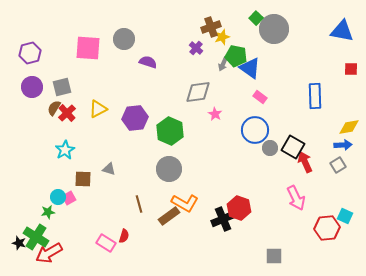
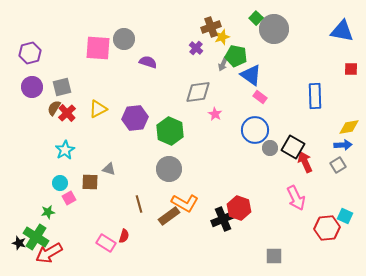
pink square at (88, 48): moved 10 px right
blue triangle at (250, 68): moved 1 px right, 7 px down
brown square at (83, 179): moved 7 px right, 3 px down
cyan circle at (58, 197): moved 2 px right, 14 px up
